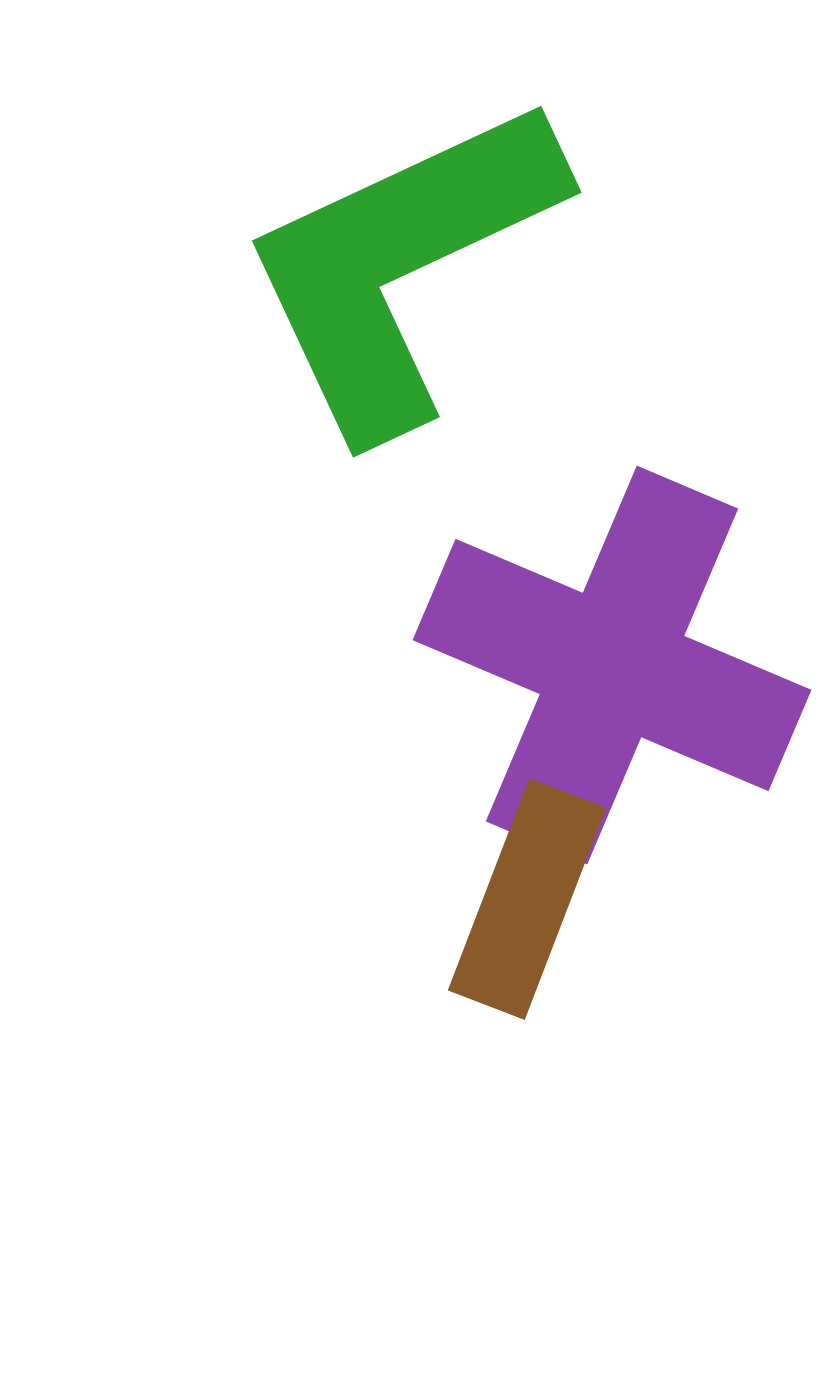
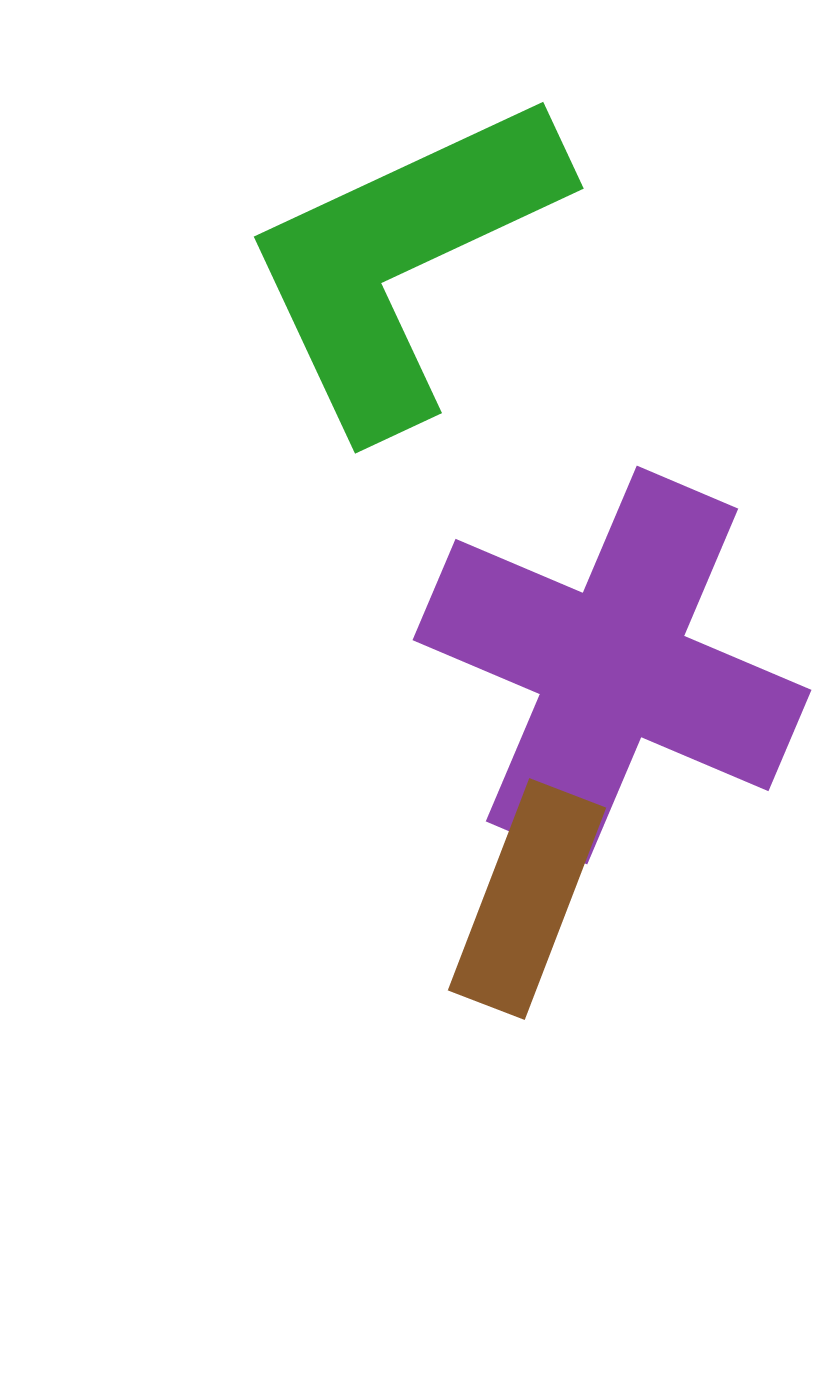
green L-shape: moved 2 px right, 4 px up
